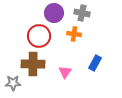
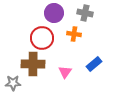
gray cross: moved 3 px right
red circle: moved 3 px right, 2 px down
blue rectangle: moved 1 px left, 1 px down; rotated 21 degrees clockwise
